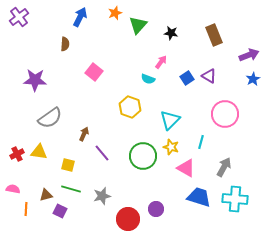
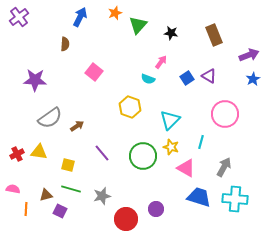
brown arrow: moved 7 px left, 8 px up; rotated 32 degrees clockwise
red circle: moved 2 px left
